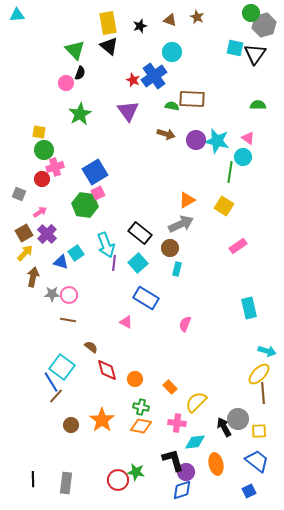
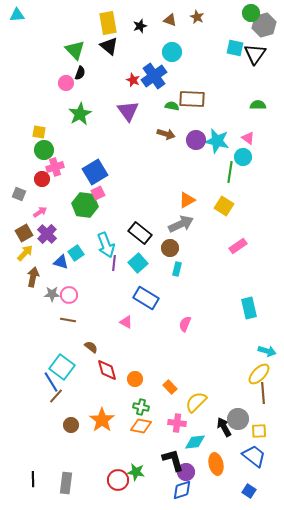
blue trapezoid at (257, 461): moved 3 px left, 5 px up
blue square at (249, 491): rotated 32 degrees counterclockwise
